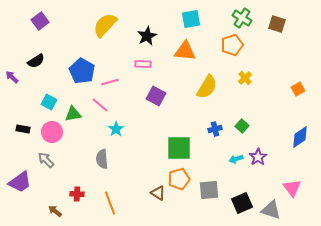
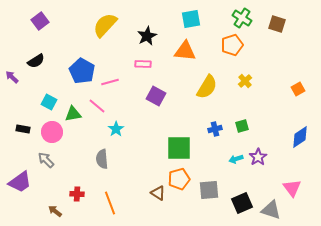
yellow cross at (245, 78): moved 3 px down
pink line at (100, 105): moved 3 px left, 1 px down
green square at (242, 126): rotated 32 degrees clockwise
